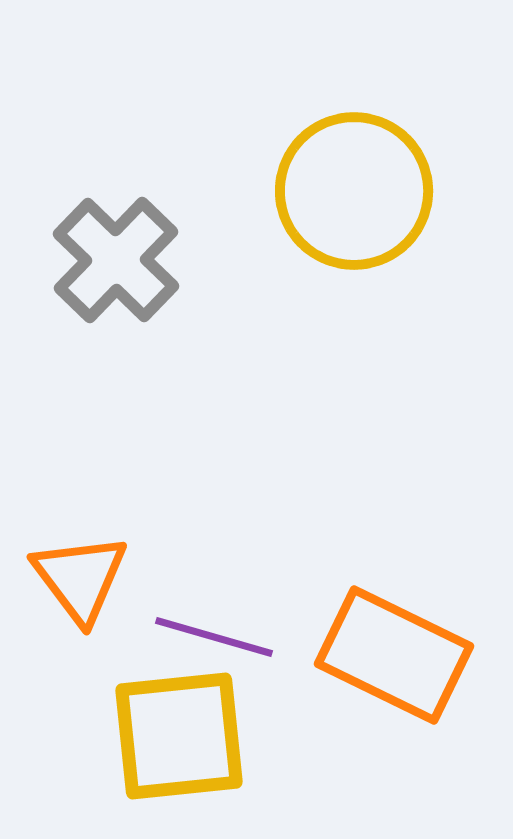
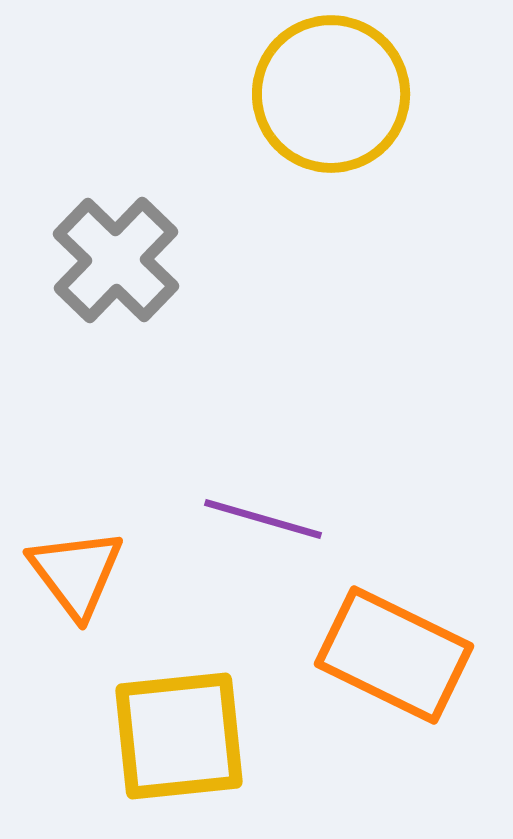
yellow circle: moved 23 px left, 97 px up
orange triangle: moved 4 px left, 5 px up
purple line: moved 49 px right, 118 px up
